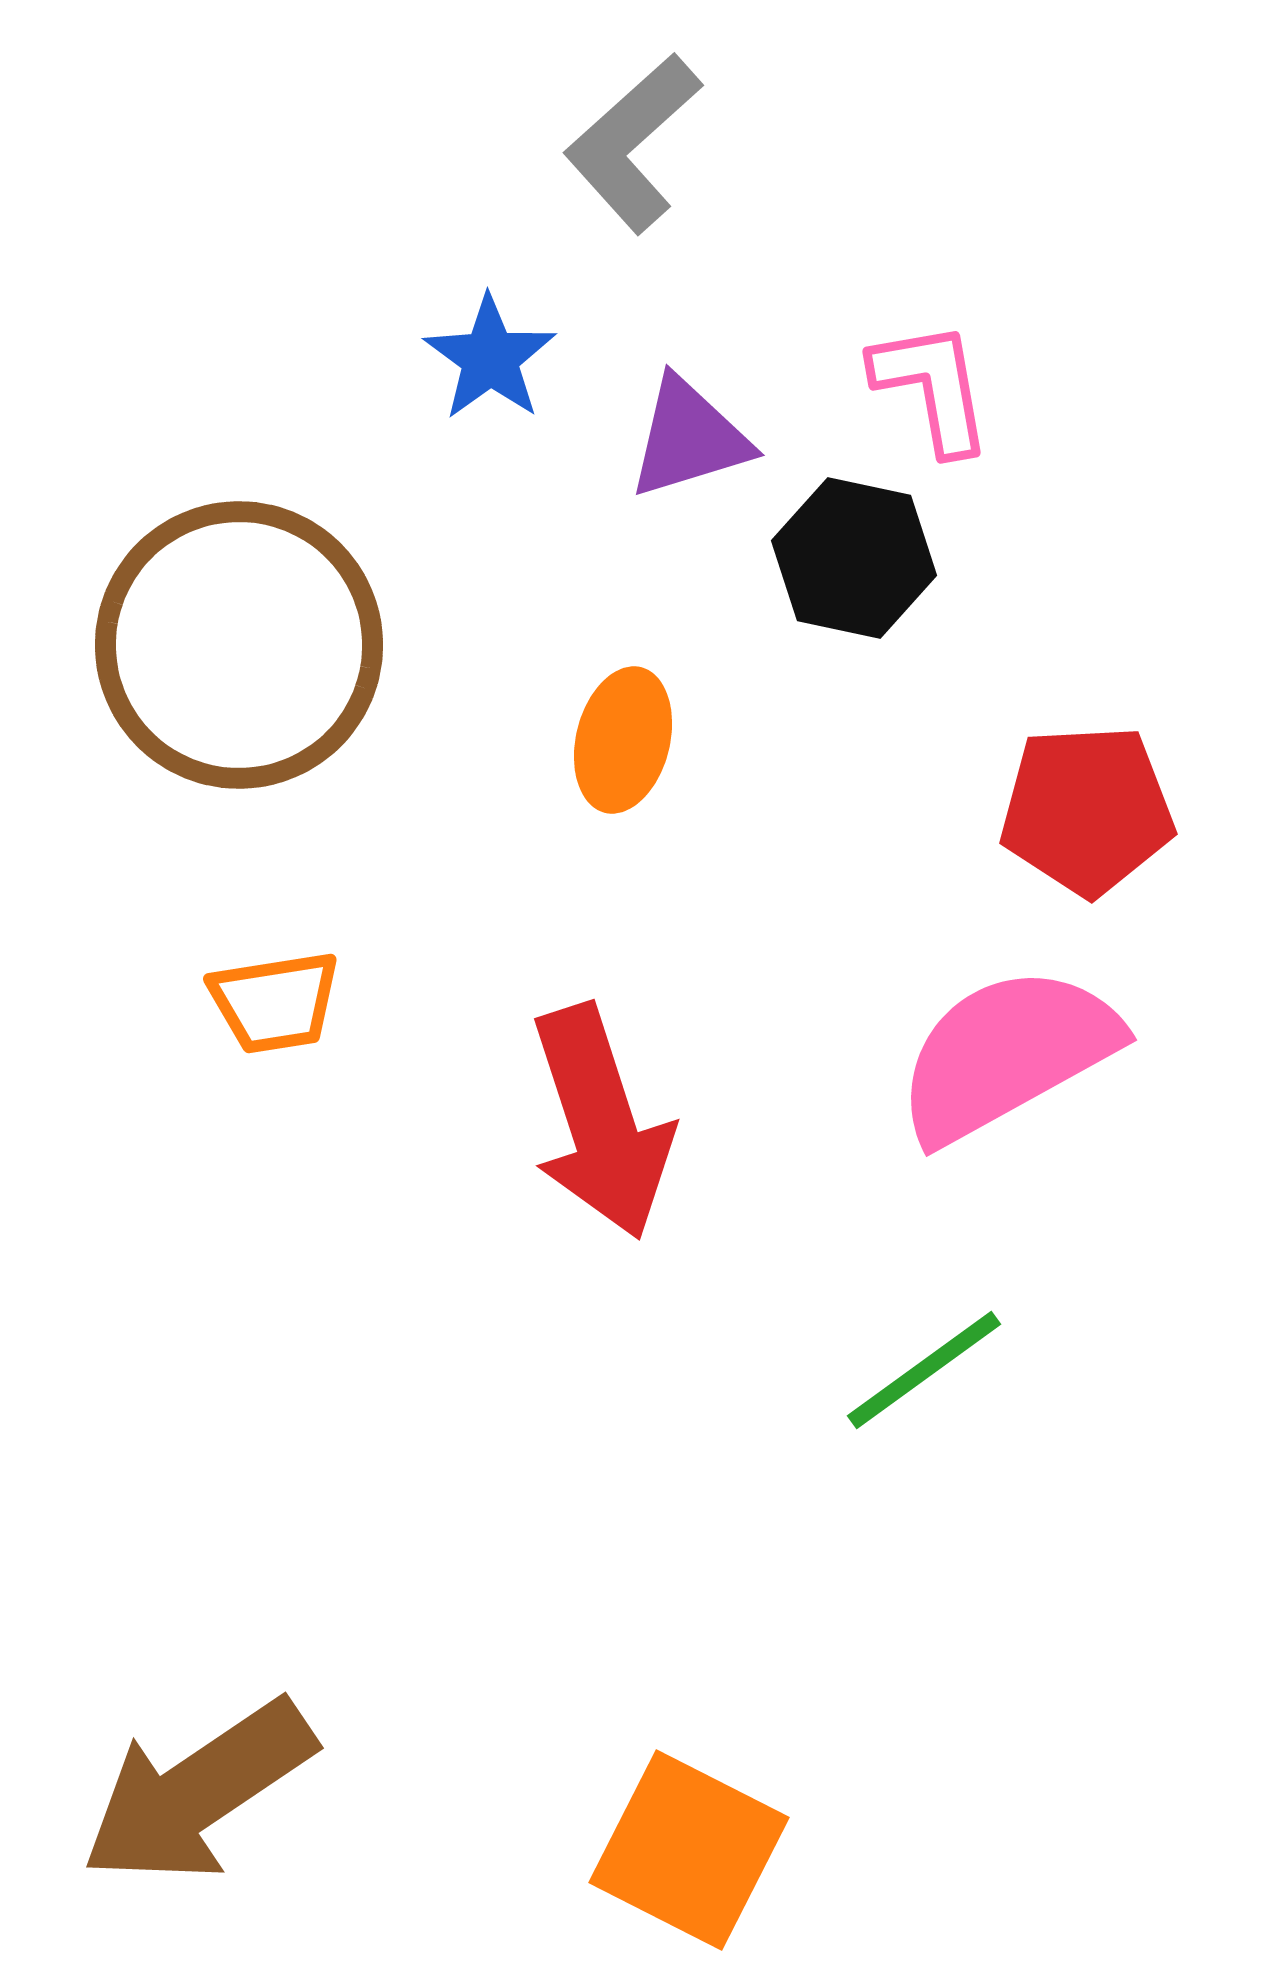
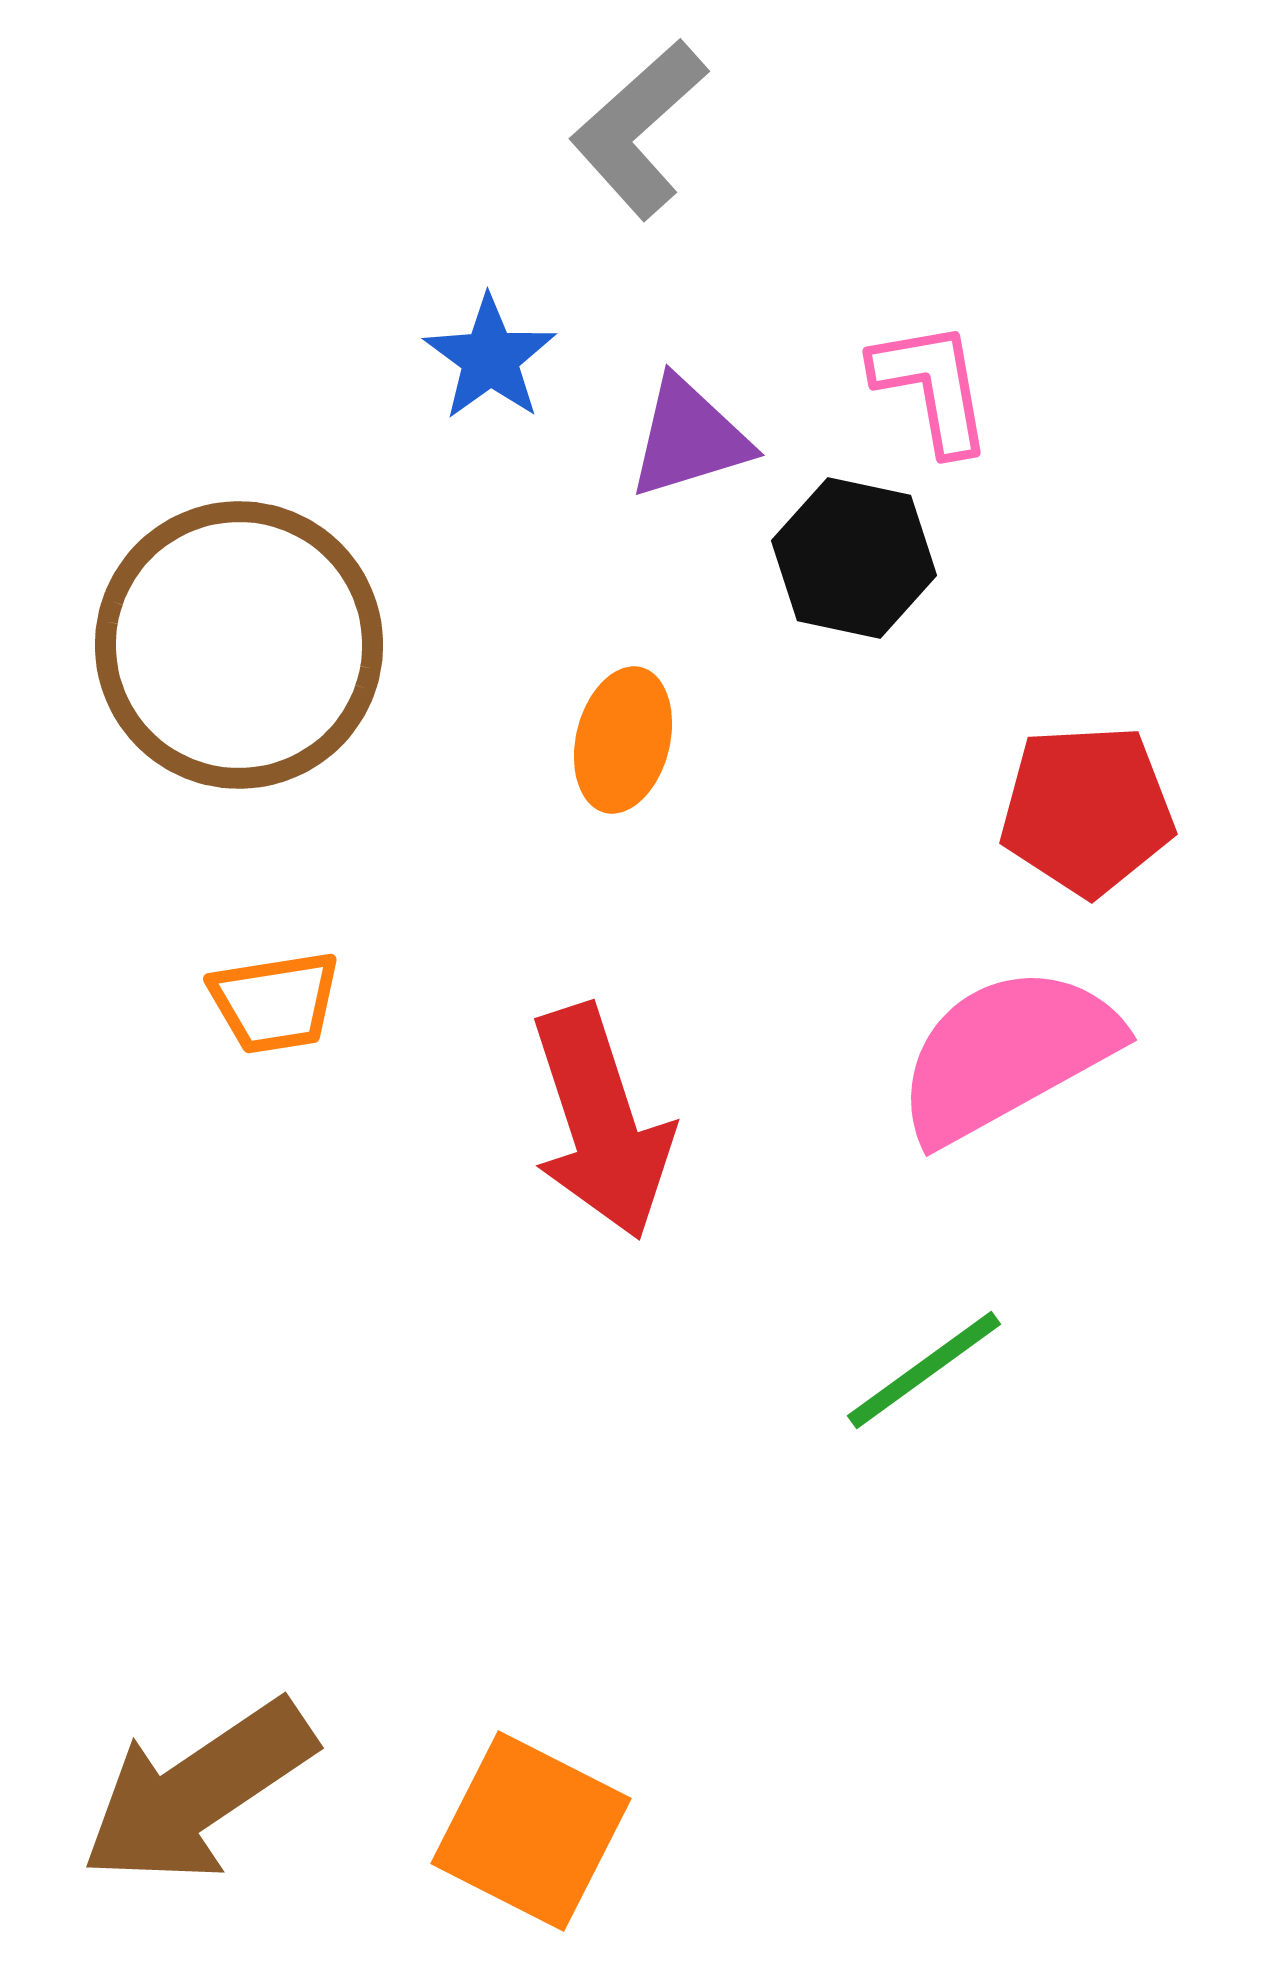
gray L-shape: moved 6 px right, 14 px up
orange square: moved 158 px left, 19 px up
